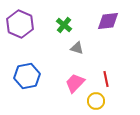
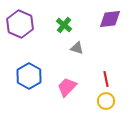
purple diamond: moved 2 px right, 2 px up
blue hexagon: moved 2 px right; rotated 20 degrees counterclockwise
pink trapezoid: moved 8 px left, 4 px down
yellow circle: moved 10 px right
